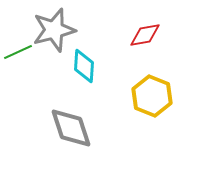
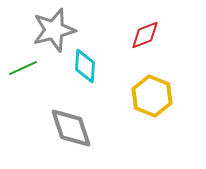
red diamond: rotated 12 degrees counterclockwise
green line: moved 5 px right, 16 px down
cyan diamond: moved 1 px right
